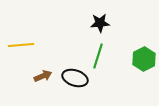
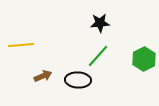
green line: rotated 25 degrees clockwise
black ellipse: moved 3 px right, 2 px down; rotated 15 degrees counterclockwise
